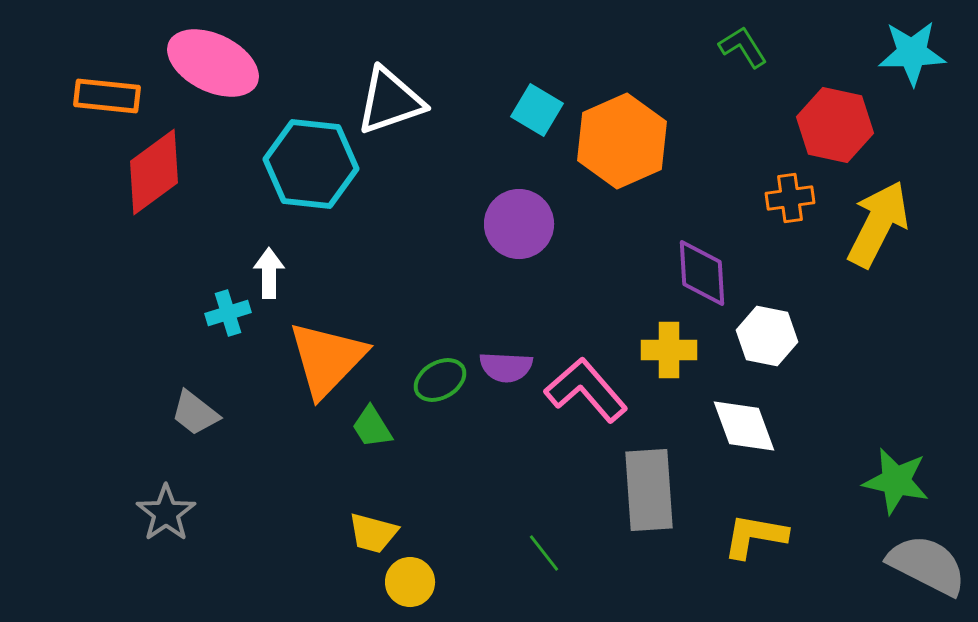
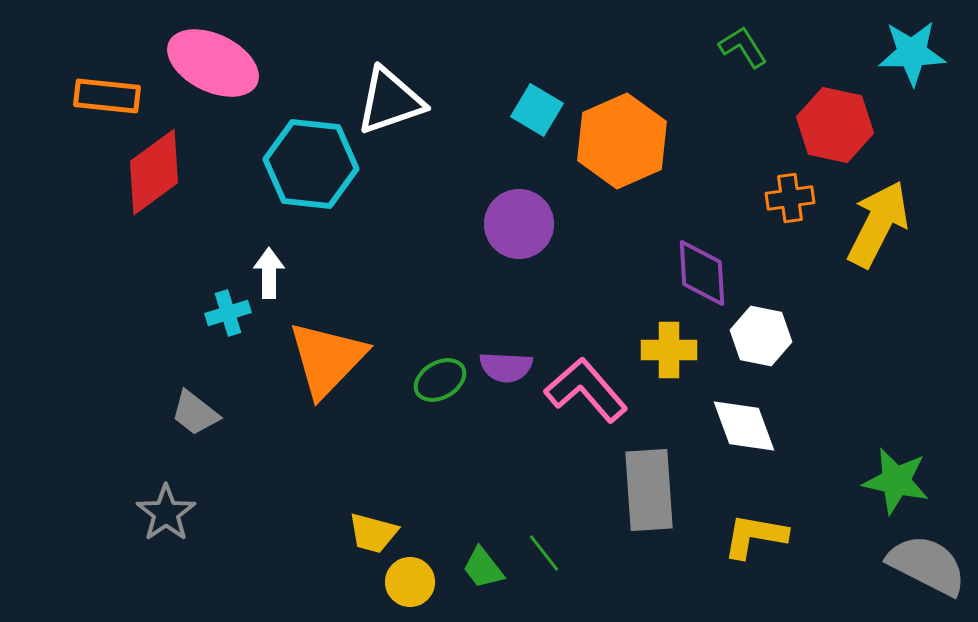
white hexagon: moved 6 px left
green trapezoid: moved 111 px right, 141 px down; rotated 6 degrees counterclockwise
